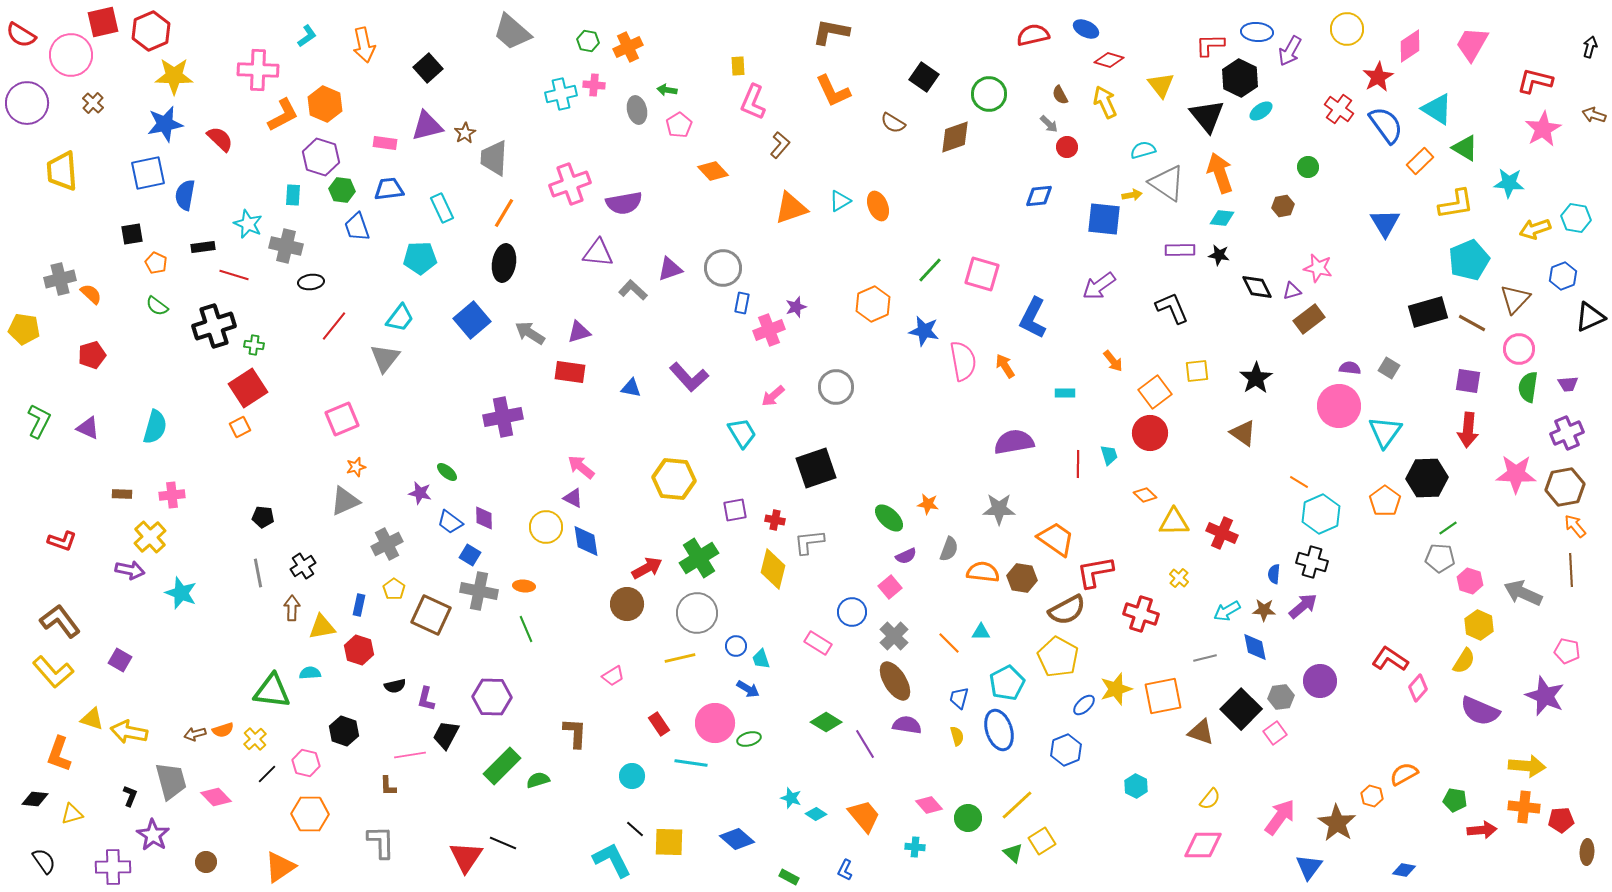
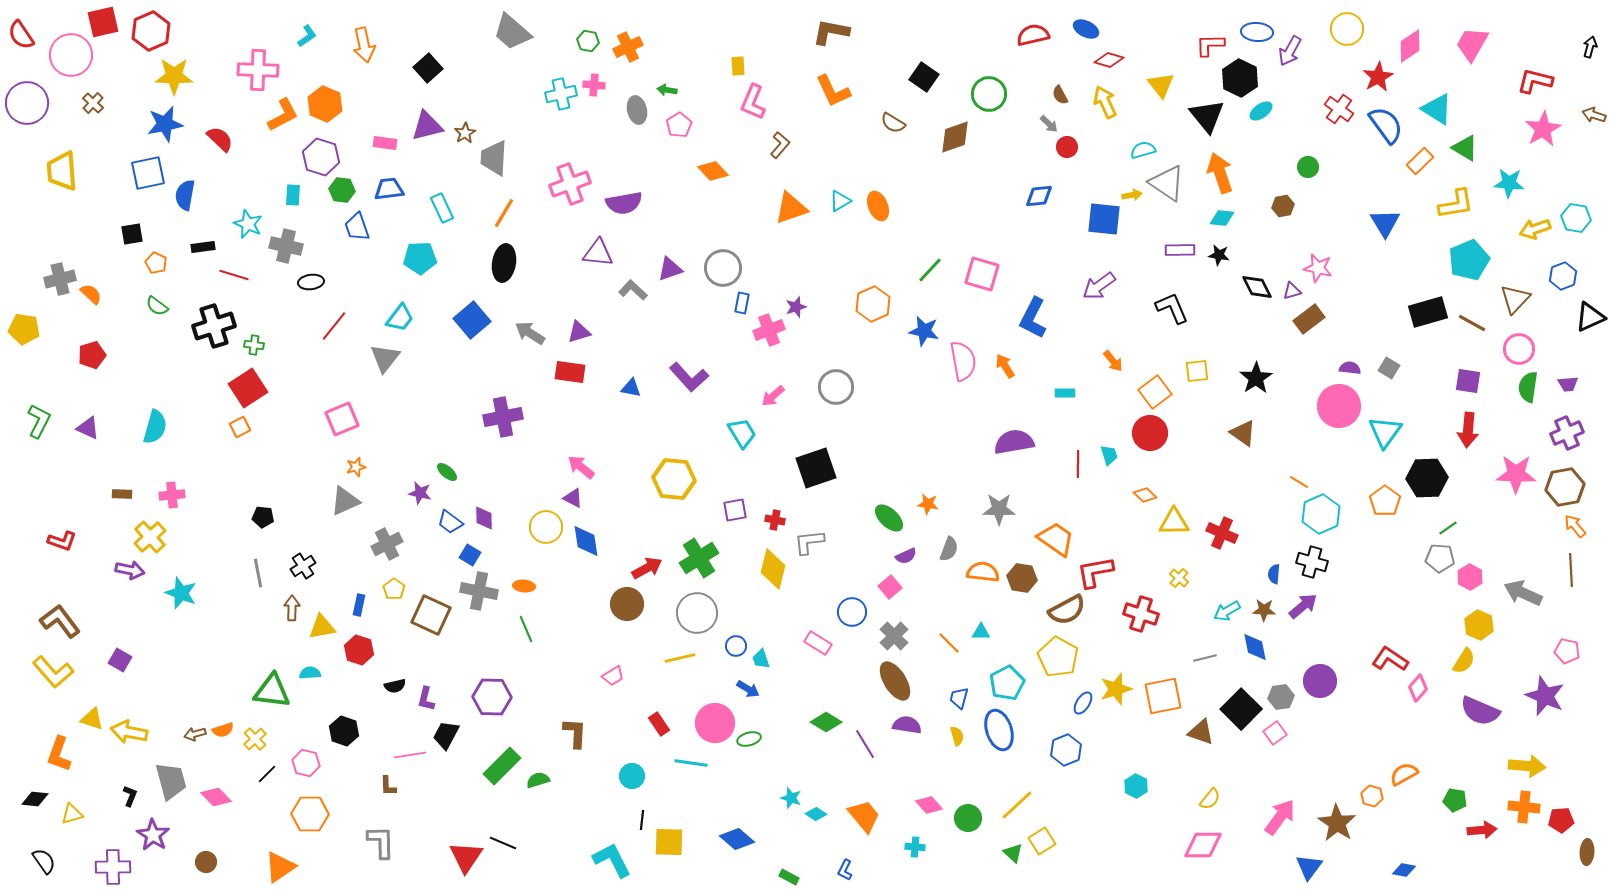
red semicircle at (21, 35): rotated 24 degrees clockwise
pink hexagon at (1470, 581): moved 4 px up; rotated 10 degrees clockwise
blue ellipse at (1084, 705): moved 1 px left, 2 px up; rotated 15 degrees counterclockwise
black line at (635, 829): moved 7 px right, 9 px up; rotated 54 degrees clockwise
